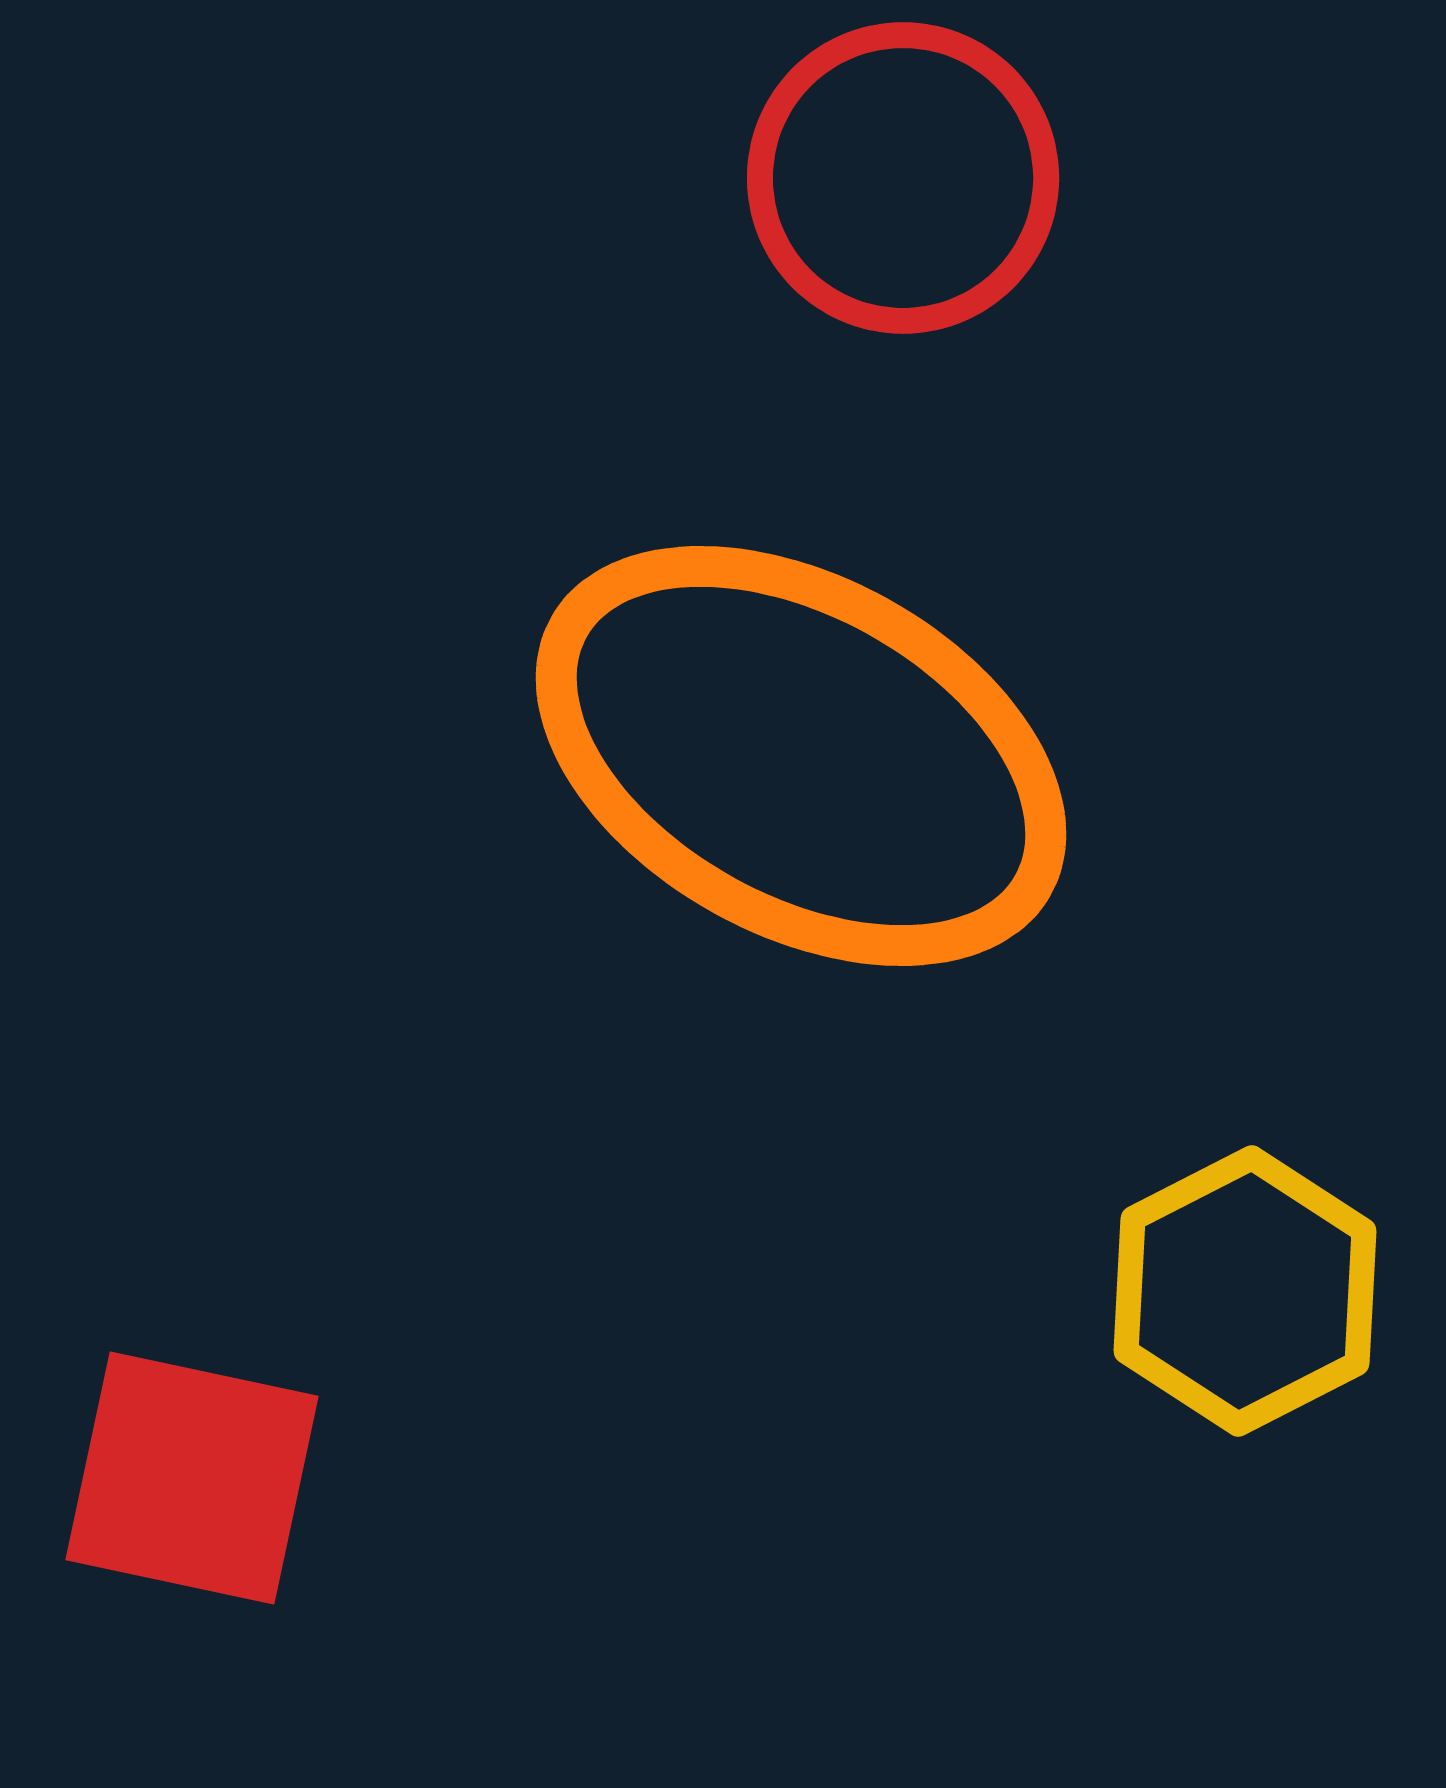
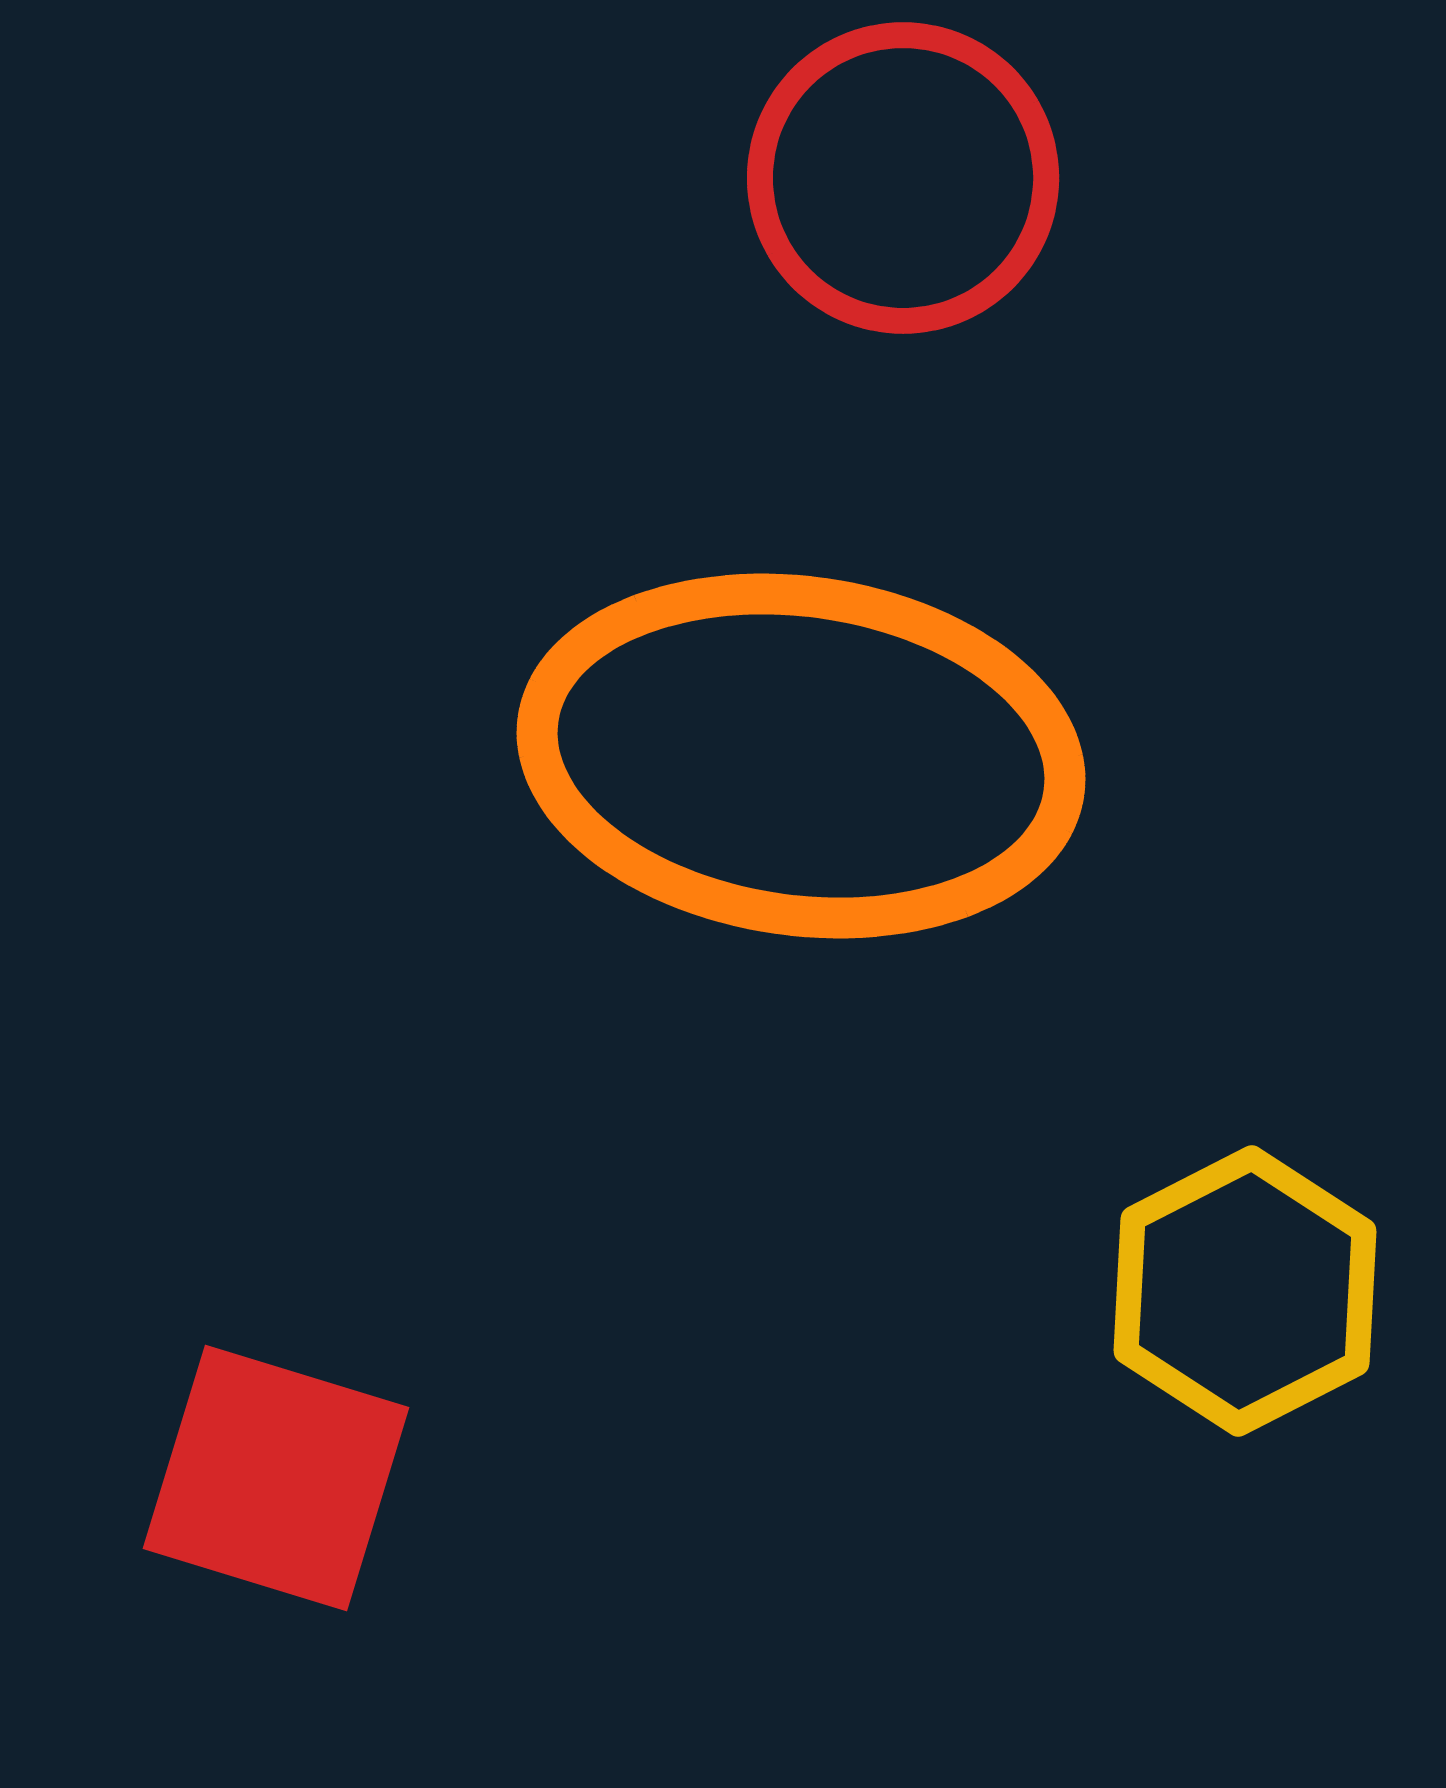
orange ellipse: rotated 21 degrees counterclockwise
red square: moved 84 px right; rotated 5 degrees clockwise
